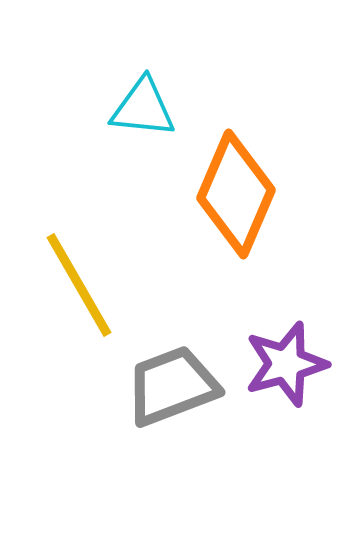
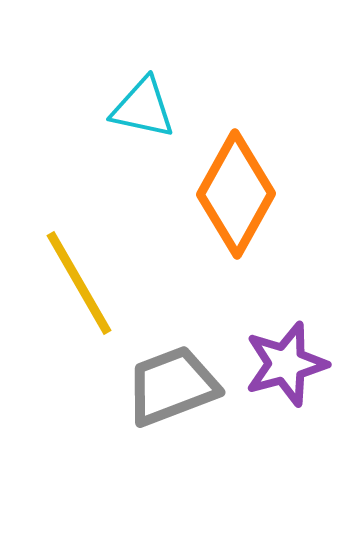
cyan triangle: rotated 6 degrees clockwise
orange diamond: rotated 6 degrees clockwise
yellow line: moved 2 px up
